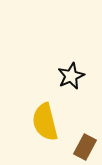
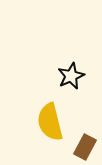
yellow semicircle: moved 5 px right
